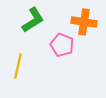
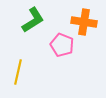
yellow line: moved 6 px down
